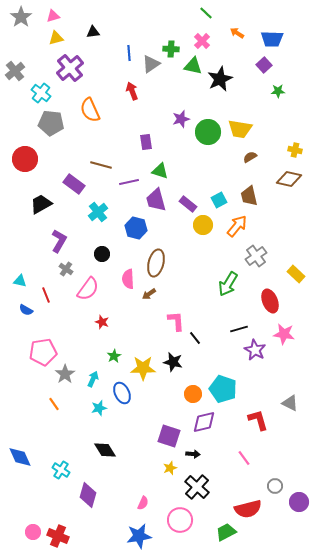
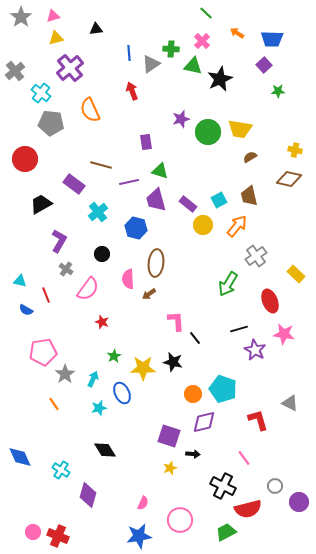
black triangle at (93, 32): moved 3 px right, 3 px up
brown ellipse at (156, 263): rotated 8 degrees counterclockwise
black cross at (197, 487): moved 26 px right, 1 px up; rotated 15 degrees counterclockwise
